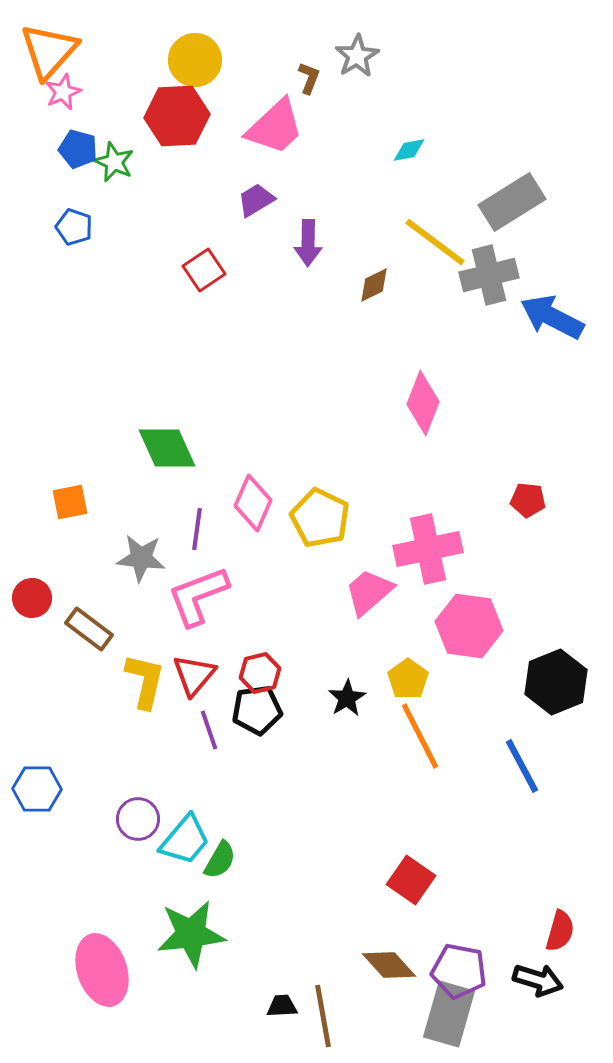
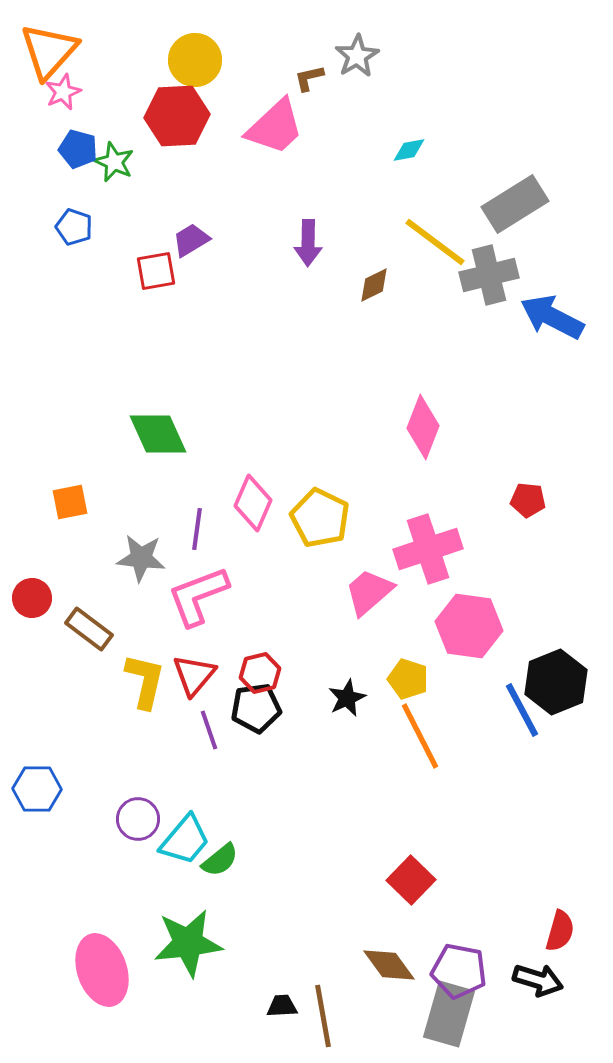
brown L-shape at (309, 78): rotated 124 degrees counterclockwise
purple trapezoid at (256, 200): moved 65 px left, 40 px down
gray rectangle at (512, 202): moved 3 px right, 2 px down
red square at (204, 270): moved 48 px left, 1 px down; rotated 24 degrees clockwise
pink diamond at (423, 403): moved 24 px down
green diamond at (167, 448): moved 9 px left, 14 px up
pink cross at (428, 549): rotated 6 degrees counterclockwise
yellow pentagon at (408, 679): rotated 18 degrees counterclockwise
black star at (347, 698): rotated 6 degrees clockwise
black pentagon at (257, 710): moved 1 px left, 2 px up
blue line at (522, 766): moved 56 px up
green semicircle at (220, 860): rotated 21 degrees clockwise
red square at (411, 880): rotated 9 degrees clockwise
green star at (191, 934): moved 3 px left, 9 px down
brown diamond at (389, 965): rotated 6 degrees clockwise
